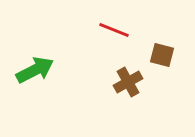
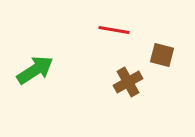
red line: rotated 12 degrees counterclockwise
green arrow: rotated 6 degrees counterclockwise
